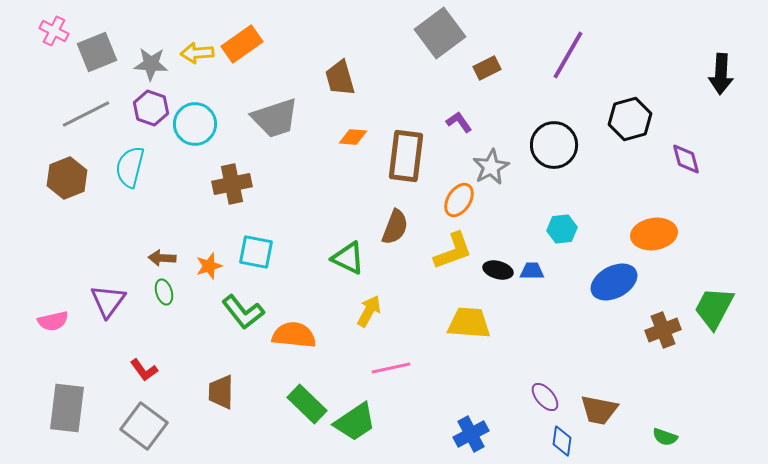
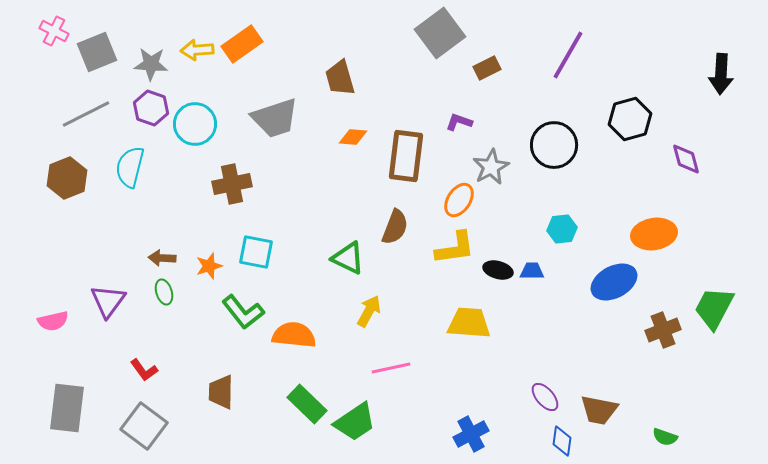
yellow arrow at (197, 53): moved 3 px up
purple L-shape at (459, 122): rotated 36 degrees counterclockwise
yellow L-shape at (453, 251): moved 2 px right, 3 px up; rotated 12 degrees clockwise
